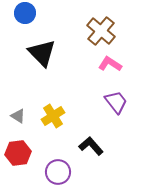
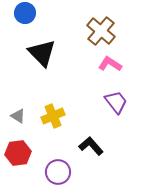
yellow cross: rotated 10 degrees clockwise
